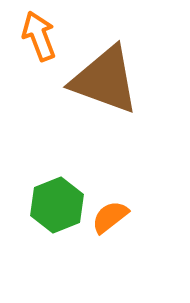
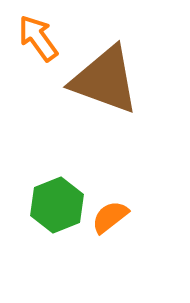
orange arrow: moved 1 px left, 2 px down; rotated 15 degrees counterclockwise
